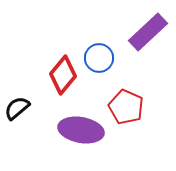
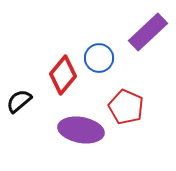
black semicircle: moved 2 px right, 7 px up
